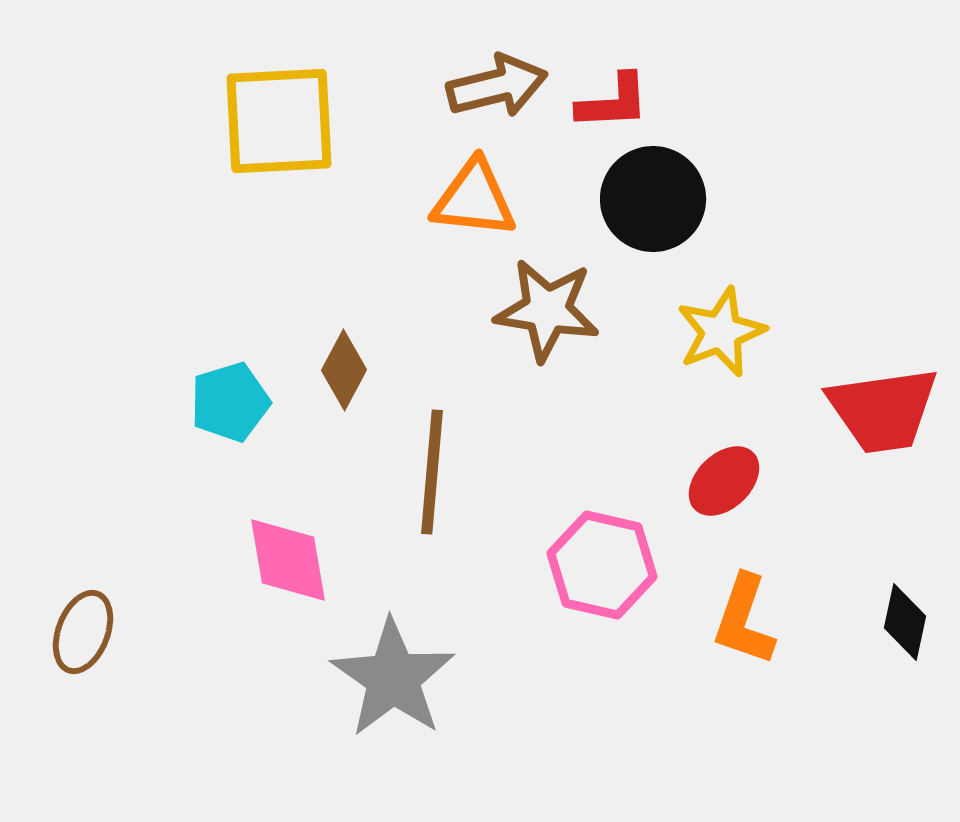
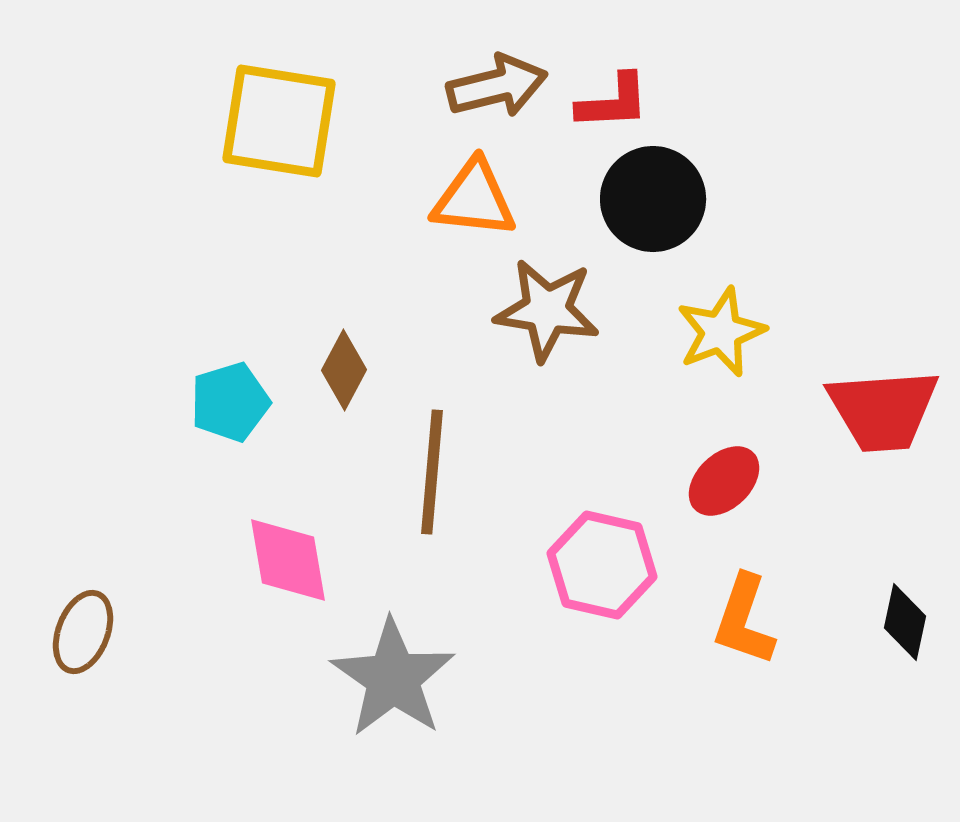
yellow square: rotated 12 degrees clockwise
red trapezoid: rotated 4 degrees clockwise
